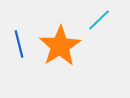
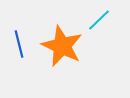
orange star: moved 2 px right; rotated 15 degrees counterclockwise
